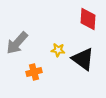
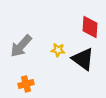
red diamond: moved 2 px right, 8 px down
gray arrow: moved 4 px right, 3 px down
orange cross: moved 8 px left, 12 px down
